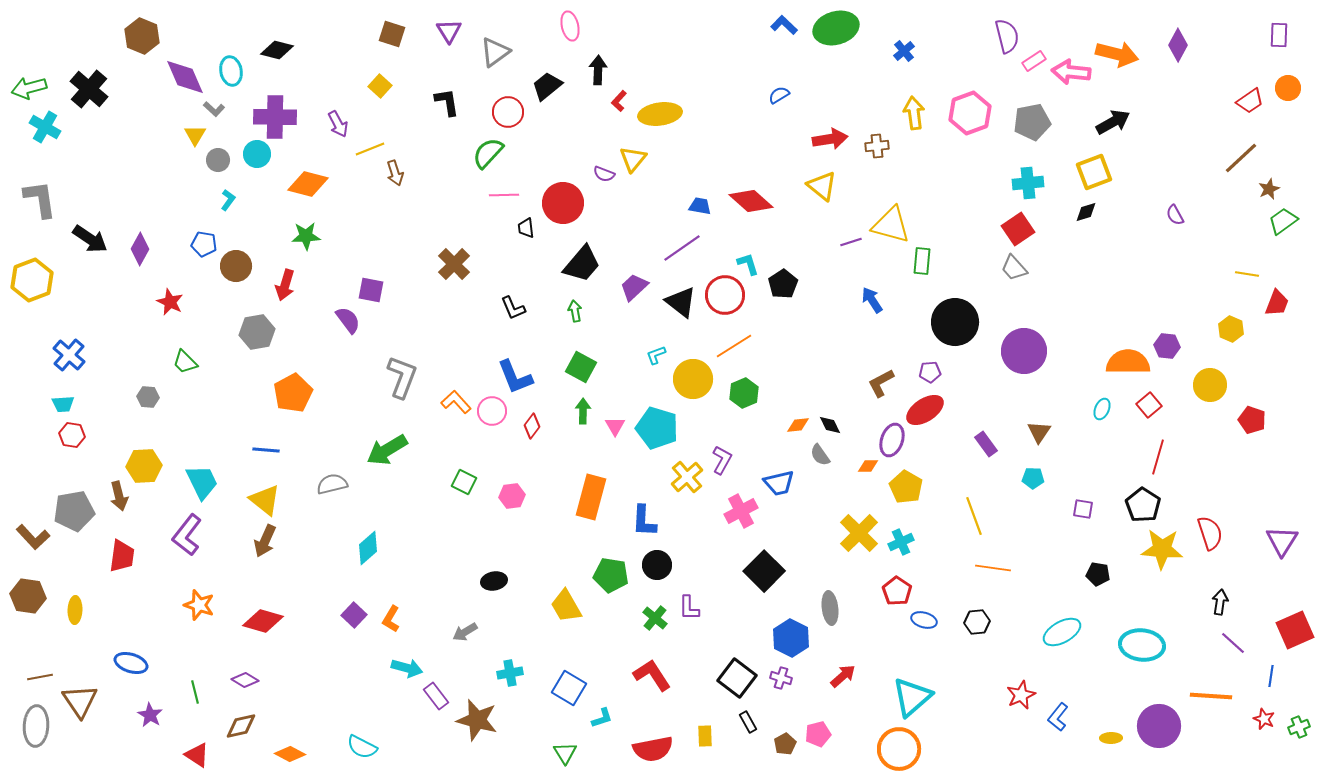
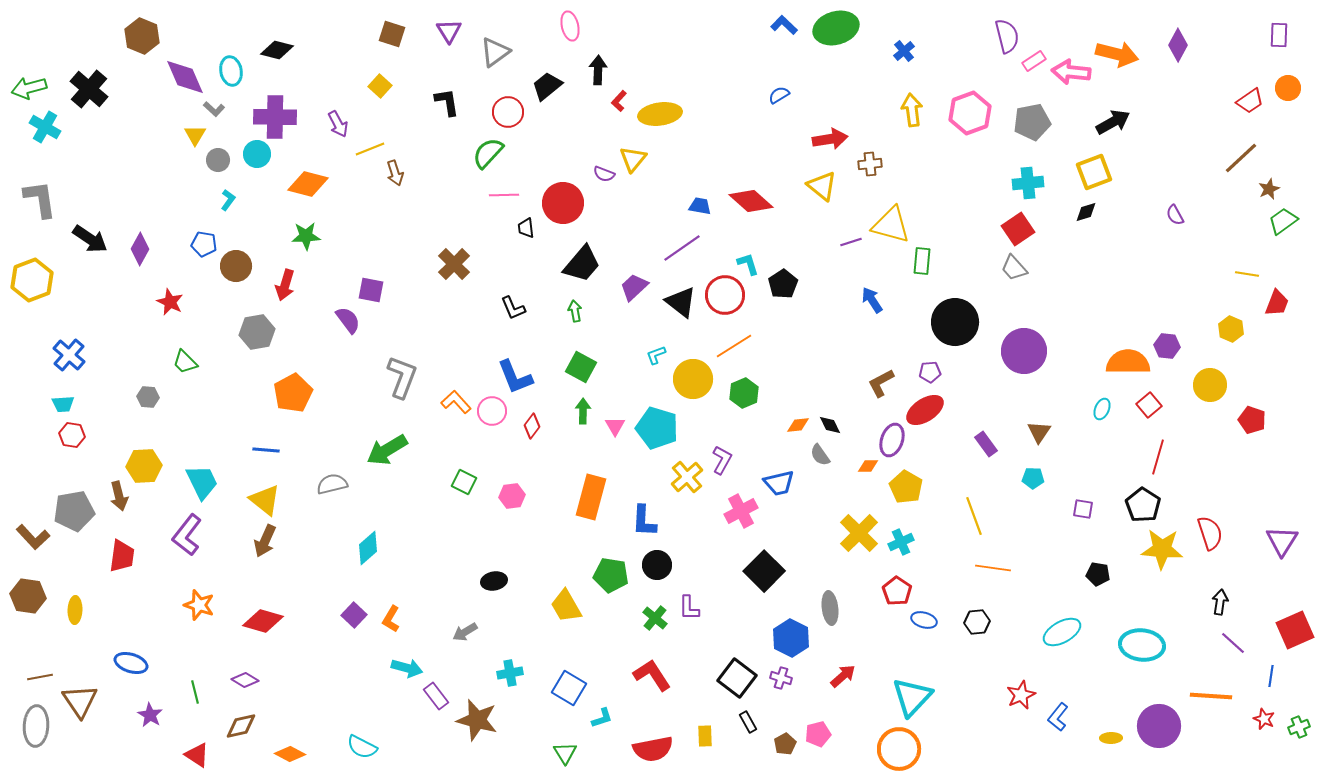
yellow arrow at (914, 113): moved 2 px left, 3 px up
brown cross at (877, 146): moved 7 px left, 18 px down
cyan triangle at (912, 697): rotated 6 degrees counterclockwise
